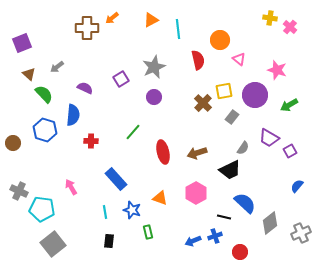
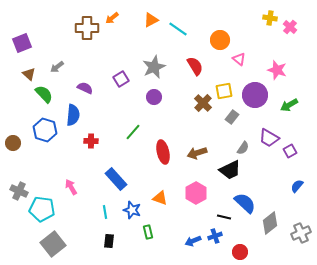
cyan line at (178, 29): rotated 48 degrees counterclockwise
red semicircle at (198, 60): moved 3 px left, 6 px down; rotated 18 degrees counterclockwise
